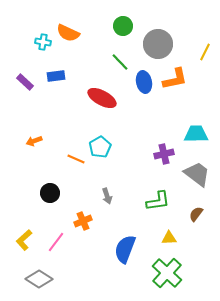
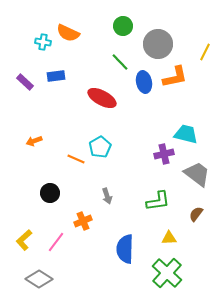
orange L-shape: moved 2 px up
cyan trapezoid: moved 10 px left; rotated 15 degrees clockwise
blue semicircle: rotated 20 degrees counterclockwise
